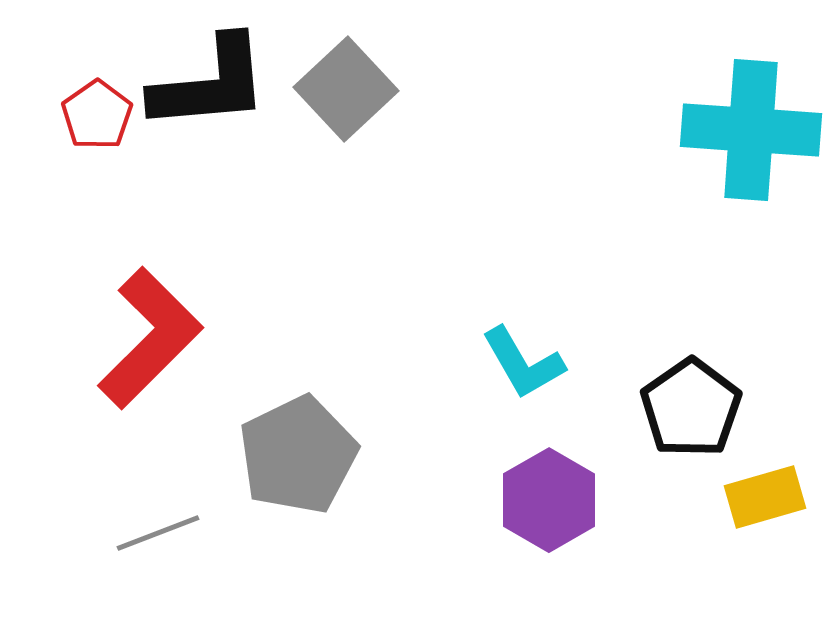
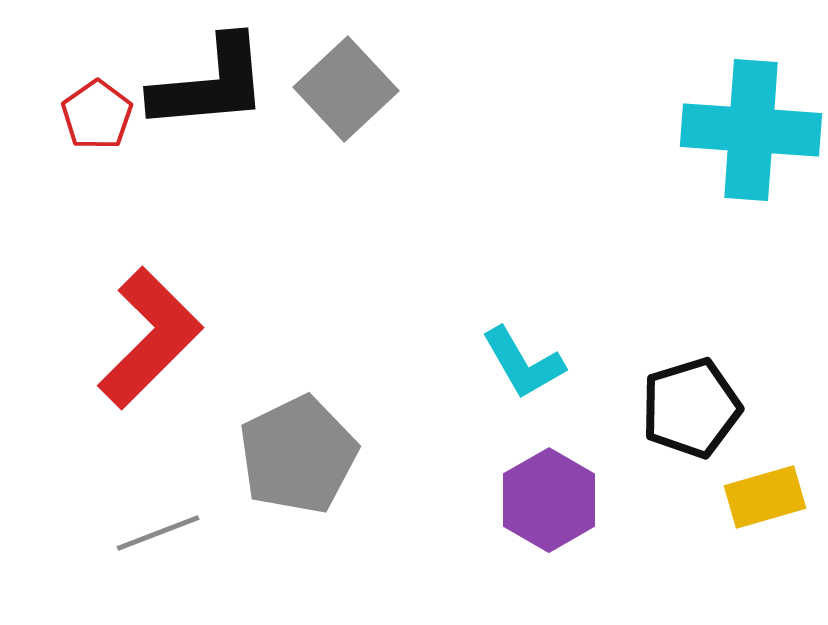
black pentagon: rotated 18 degrees clockwise
